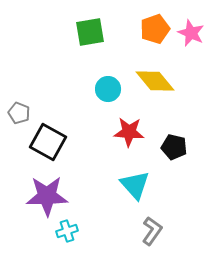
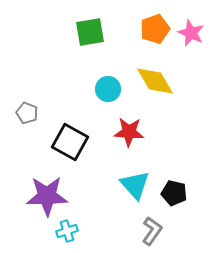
yellow diamond: rotated 9 degrees clockwise
gray pentagon: moved 8 px right
black square: moved 22 px right
black pentagon: moved 46 px down
